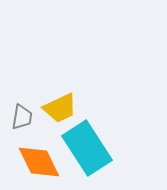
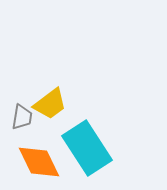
yellow trapezoid: moved 10 px left, 4 px up; rotated 12 degrees counterclockwise
